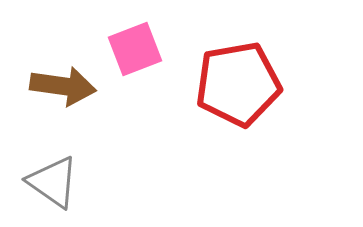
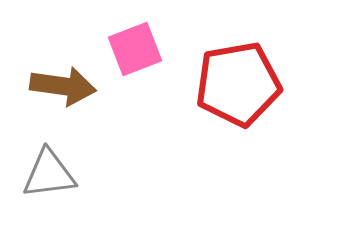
gray triangle: moved 4 px left, 8 px up; rotated 42 degrees counterclockwise
